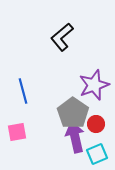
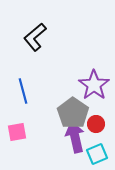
black L-shape: moved 27 px left
purple star: rotated 16 degrees counterclockwise
